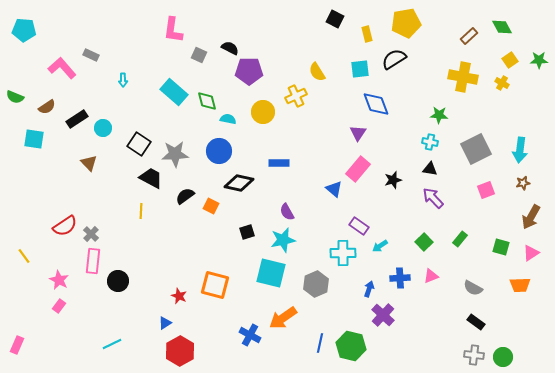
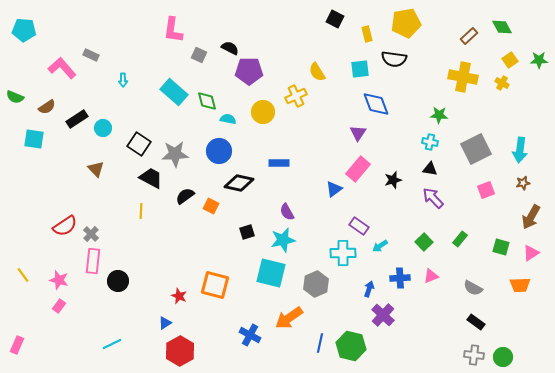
black semicircle at (394, 59): rotated 140 degrees counterclockwise
brown triangle at (89, 163): moved 7 px right, 6 px down
blue triangle at (334, 189): rotated 42 degrees clockwise
yellow line at (24, 256): moved 1 px left, 19 px down
pink star at (59, 280): rotated 12 degrees counterclockwise
orange arrow at (283, 318): moved 6 px right
